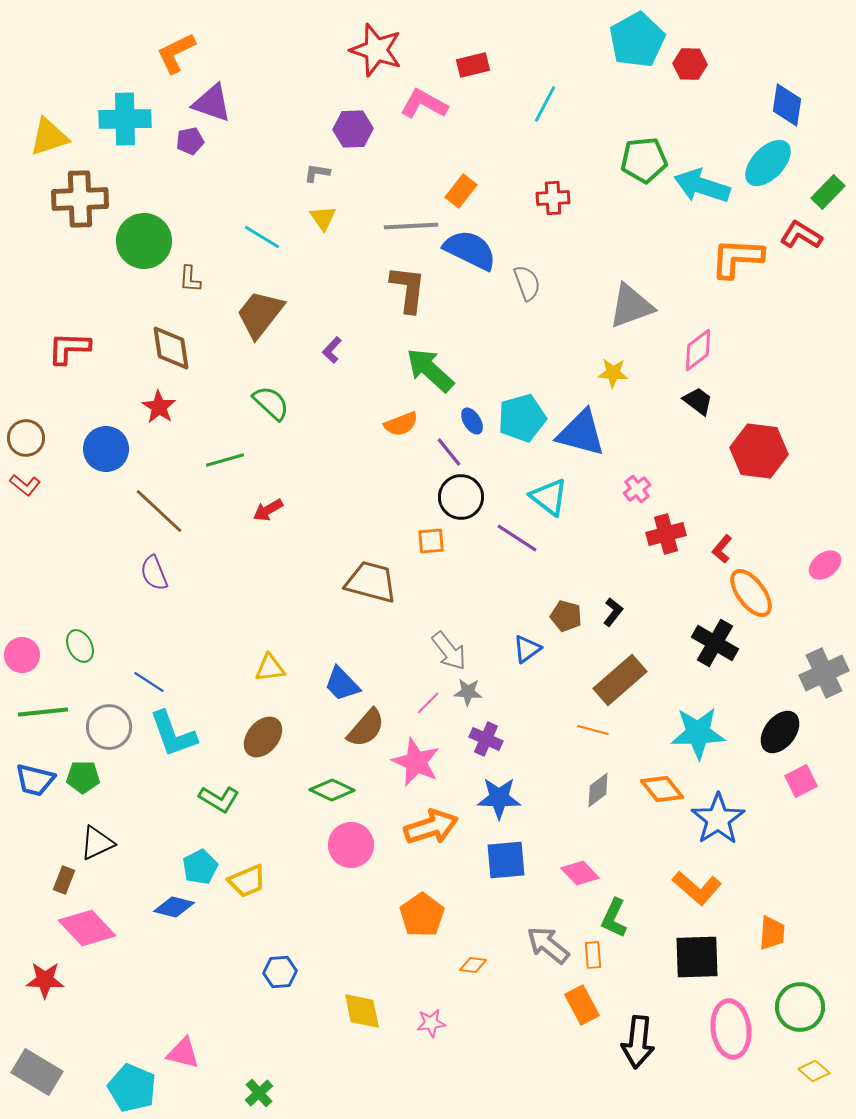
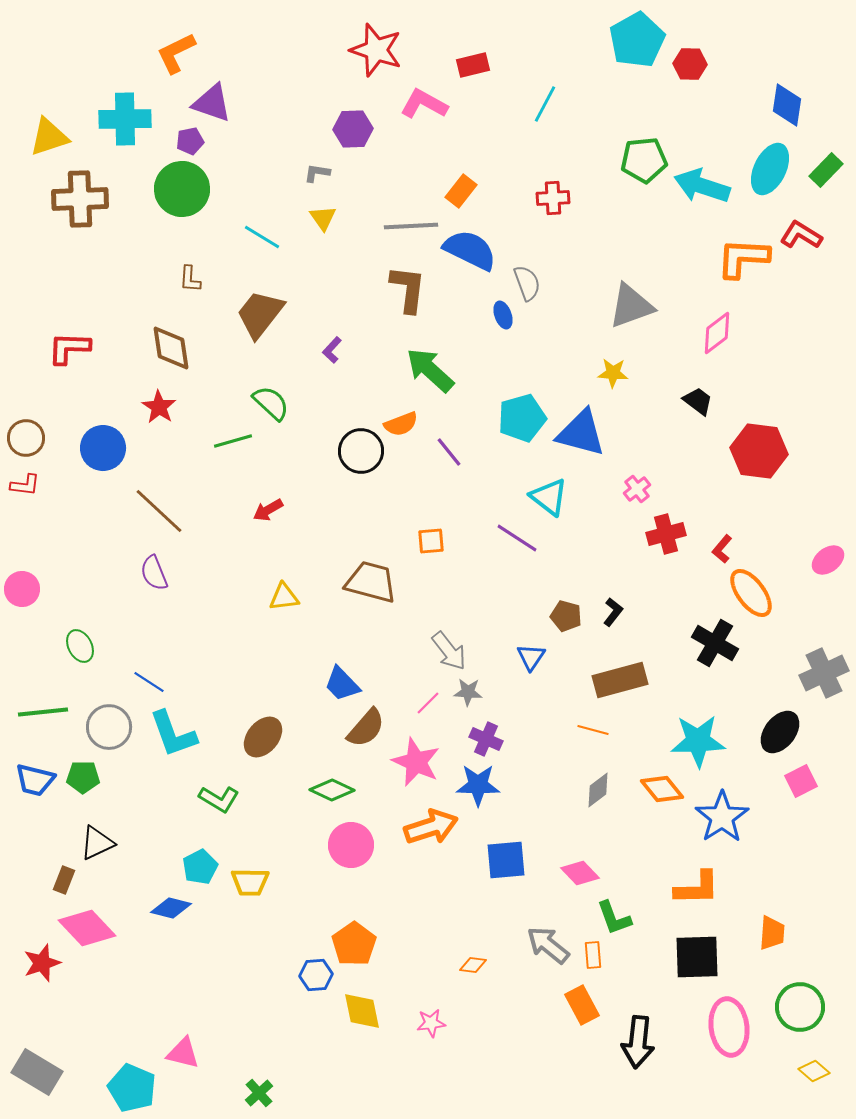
cyan ellipse at (768, 163): moved 2 px right, 6 px down; rotated 18 degrees counterclockwise
green rectangle at (828, 192): moved 2 px left, 22 px up
green circle at (144, 241): moved 38 px right, 52 px up
orange L-shape at (737, 258): moved 6 px right
pink diamond at (698, 350): moved 19 px right, 17 px up
blue ellipse at (472, 421): moved 31 px right, 106 px up; rotated 12 degrees clockwise
blue circle at (106, 449): moved 3 px left, 1 px up
green line at (225, 460): moved 8 px right, 19 px up
red L-shape at (25, 485): rotated 32 degrees counterclockwise
black circle at (461, 497): moved 100 px left, 46 px up
pink ellipse at (825, 565): moved 3 px right, 5 px up
blue triangle at (527, 649): moved 4 px right, 8 px down; rotated 20 degrees counterclockwise
pink circle at (22, 655): moved 66 px up
yellow triangle at (270, 668): moved 14 px right, 71 px up
brown rectangle at (620, 680): rotated 26 degrees clockwise
cyan star at (698, 733): moved 8 px down
blue star at (499, 798): moved 21 px left, 13 px up
blue star at (718, 819): moved 4 px right, 2 px up
yellow trapezoid at (247, 881): moved 3 px right, 1 px down; rotated 24 degrees clockwise
orange L-shape at (697, 888): rotated 42 degrees counterclockwise
blue diamond at (174, 907): moved 3 px left, 1 px down
orange pentagon at (422, 915): moved 68 px left, 29 px down
green L-shape at (614, 918): rotated 45 degrees counterclockwise
blue hexagon at (280, 972): moved 36 px right, 3 px down
red star at (45, 980): moved 3 px left, 17 px up; rotated 21 degrees counterclockwise
pink ellipse at (731, 1029): moved 2 px left, 2 px up
